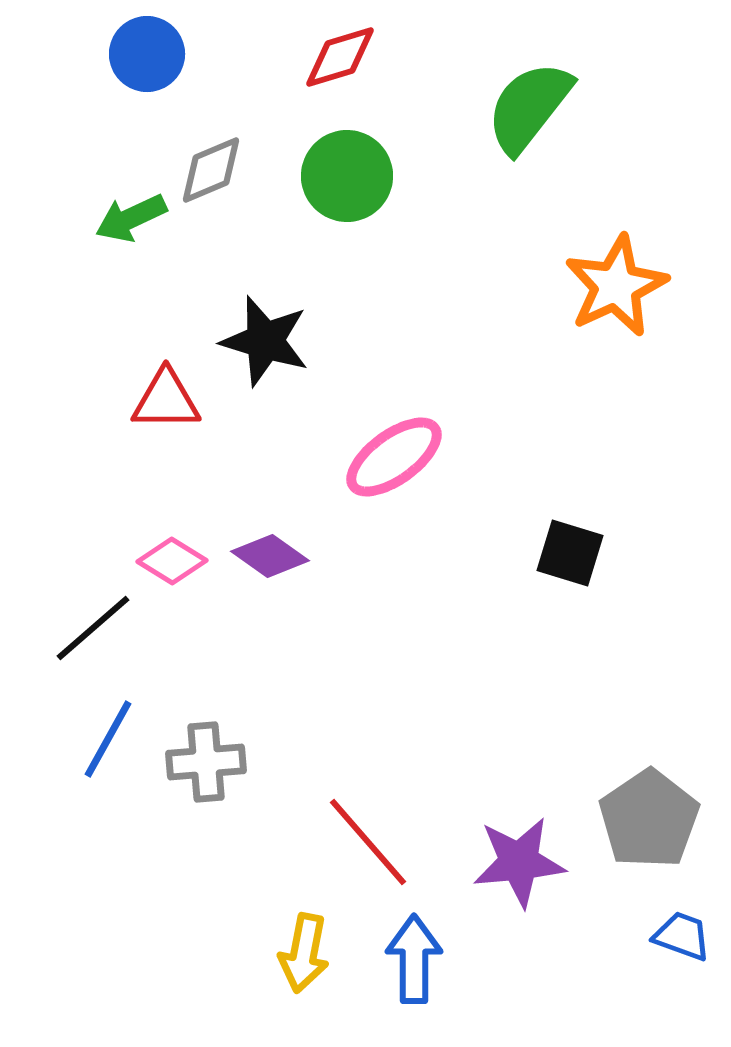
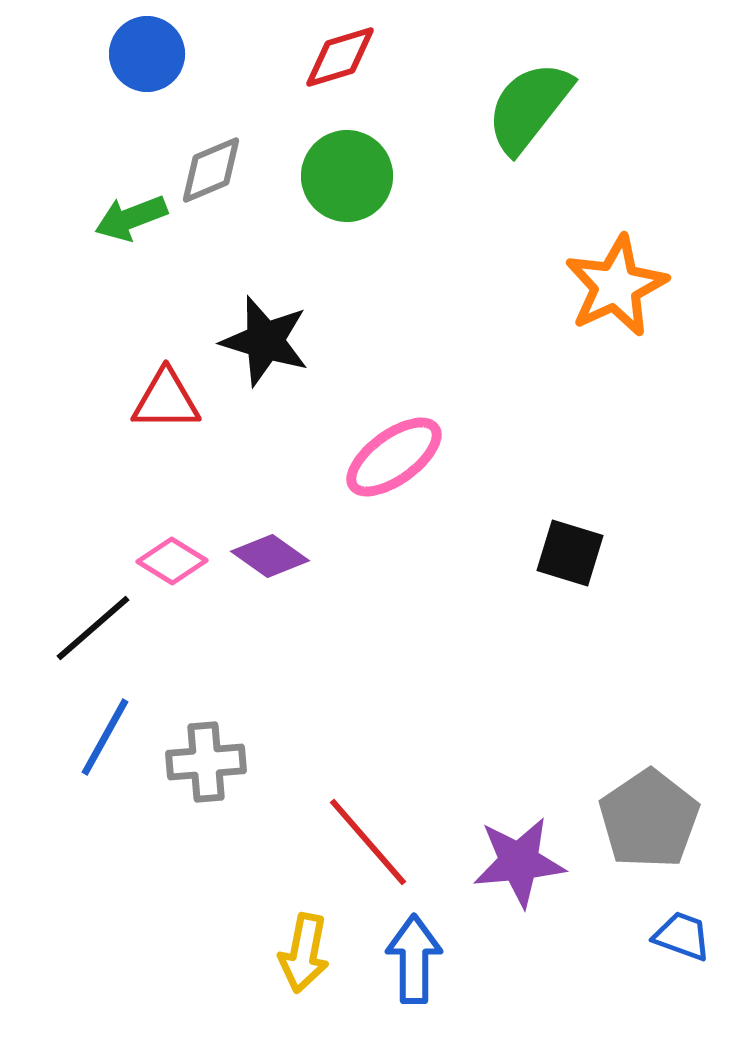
green arrow: rotated 4 degrees clockwise
blue line: moved 3 px left, 2 px up
